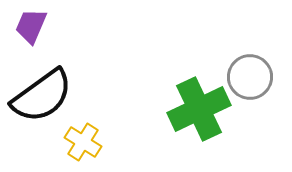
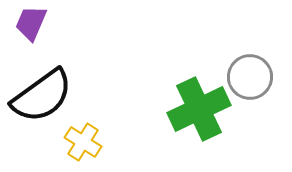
purple trapezoid: moved 3 px up
